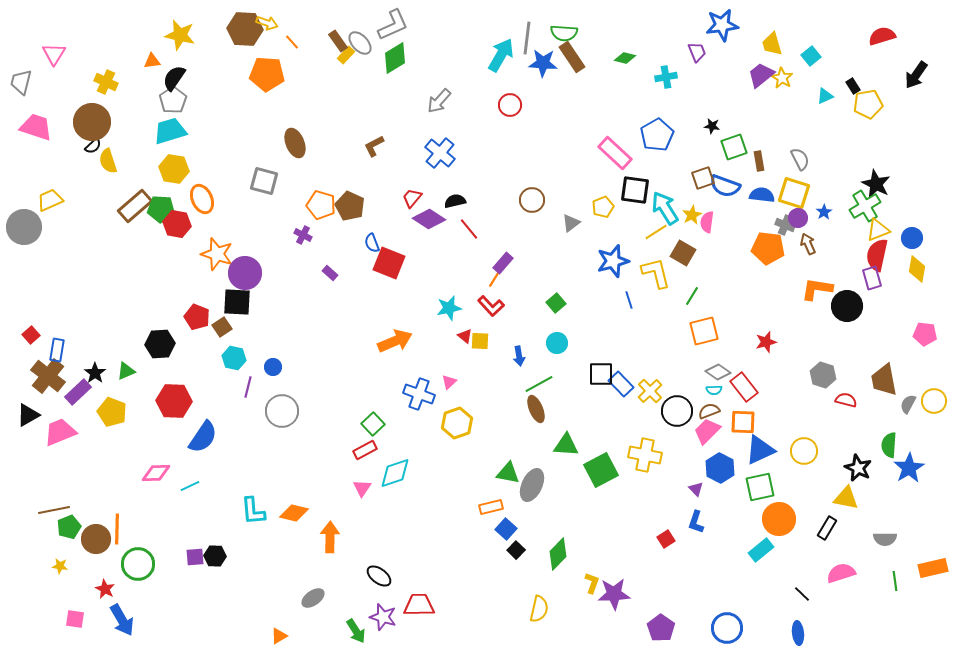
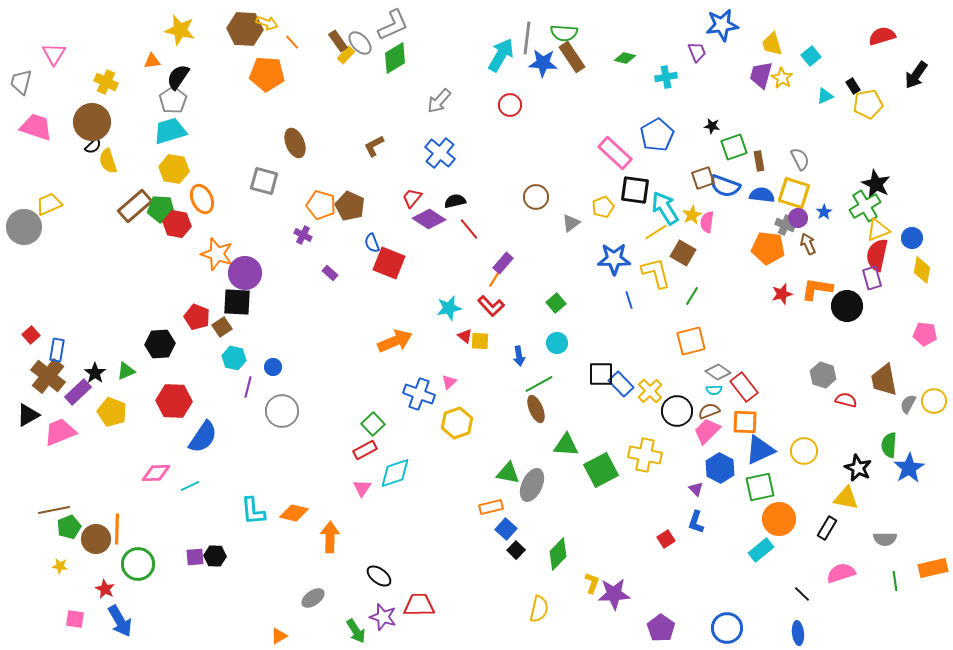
yellow star at (180, 35): moved 5 px up
purple trapezoid at (761, 75): rotated 36 degrees counterclockwise
black semicircle at (174, 78): moved 4 px right, 1 px up
yellow trapezoid at (50, 200): moved 1 px left, 4 px down
brown circle at (532, 200): moved 4 px right, 3 px up
blue star at (613, 261): moved 1 px right, 2 px up; rotated 16 degrees clockwise
yellow diamond at (917, 269): moved 5 px right, 1 px down
orange square at (704, 331): moved 13 px left, 10 px down
red star at (766, 342): moved 16 px right, 48 px up
orange square at (743, 422): moved 2 px right
blue arrow at (122, 620): moved 2 px left, 1 px down
